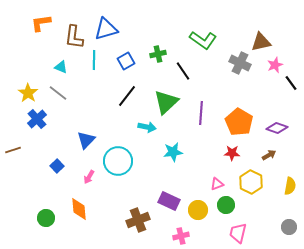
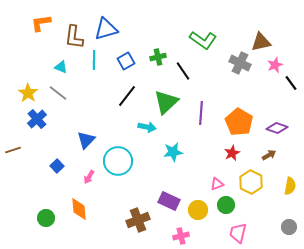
green cross at (158, 54): moved 3 px down
red star at (232, 153): rotated 28 degrees counterclockwise
